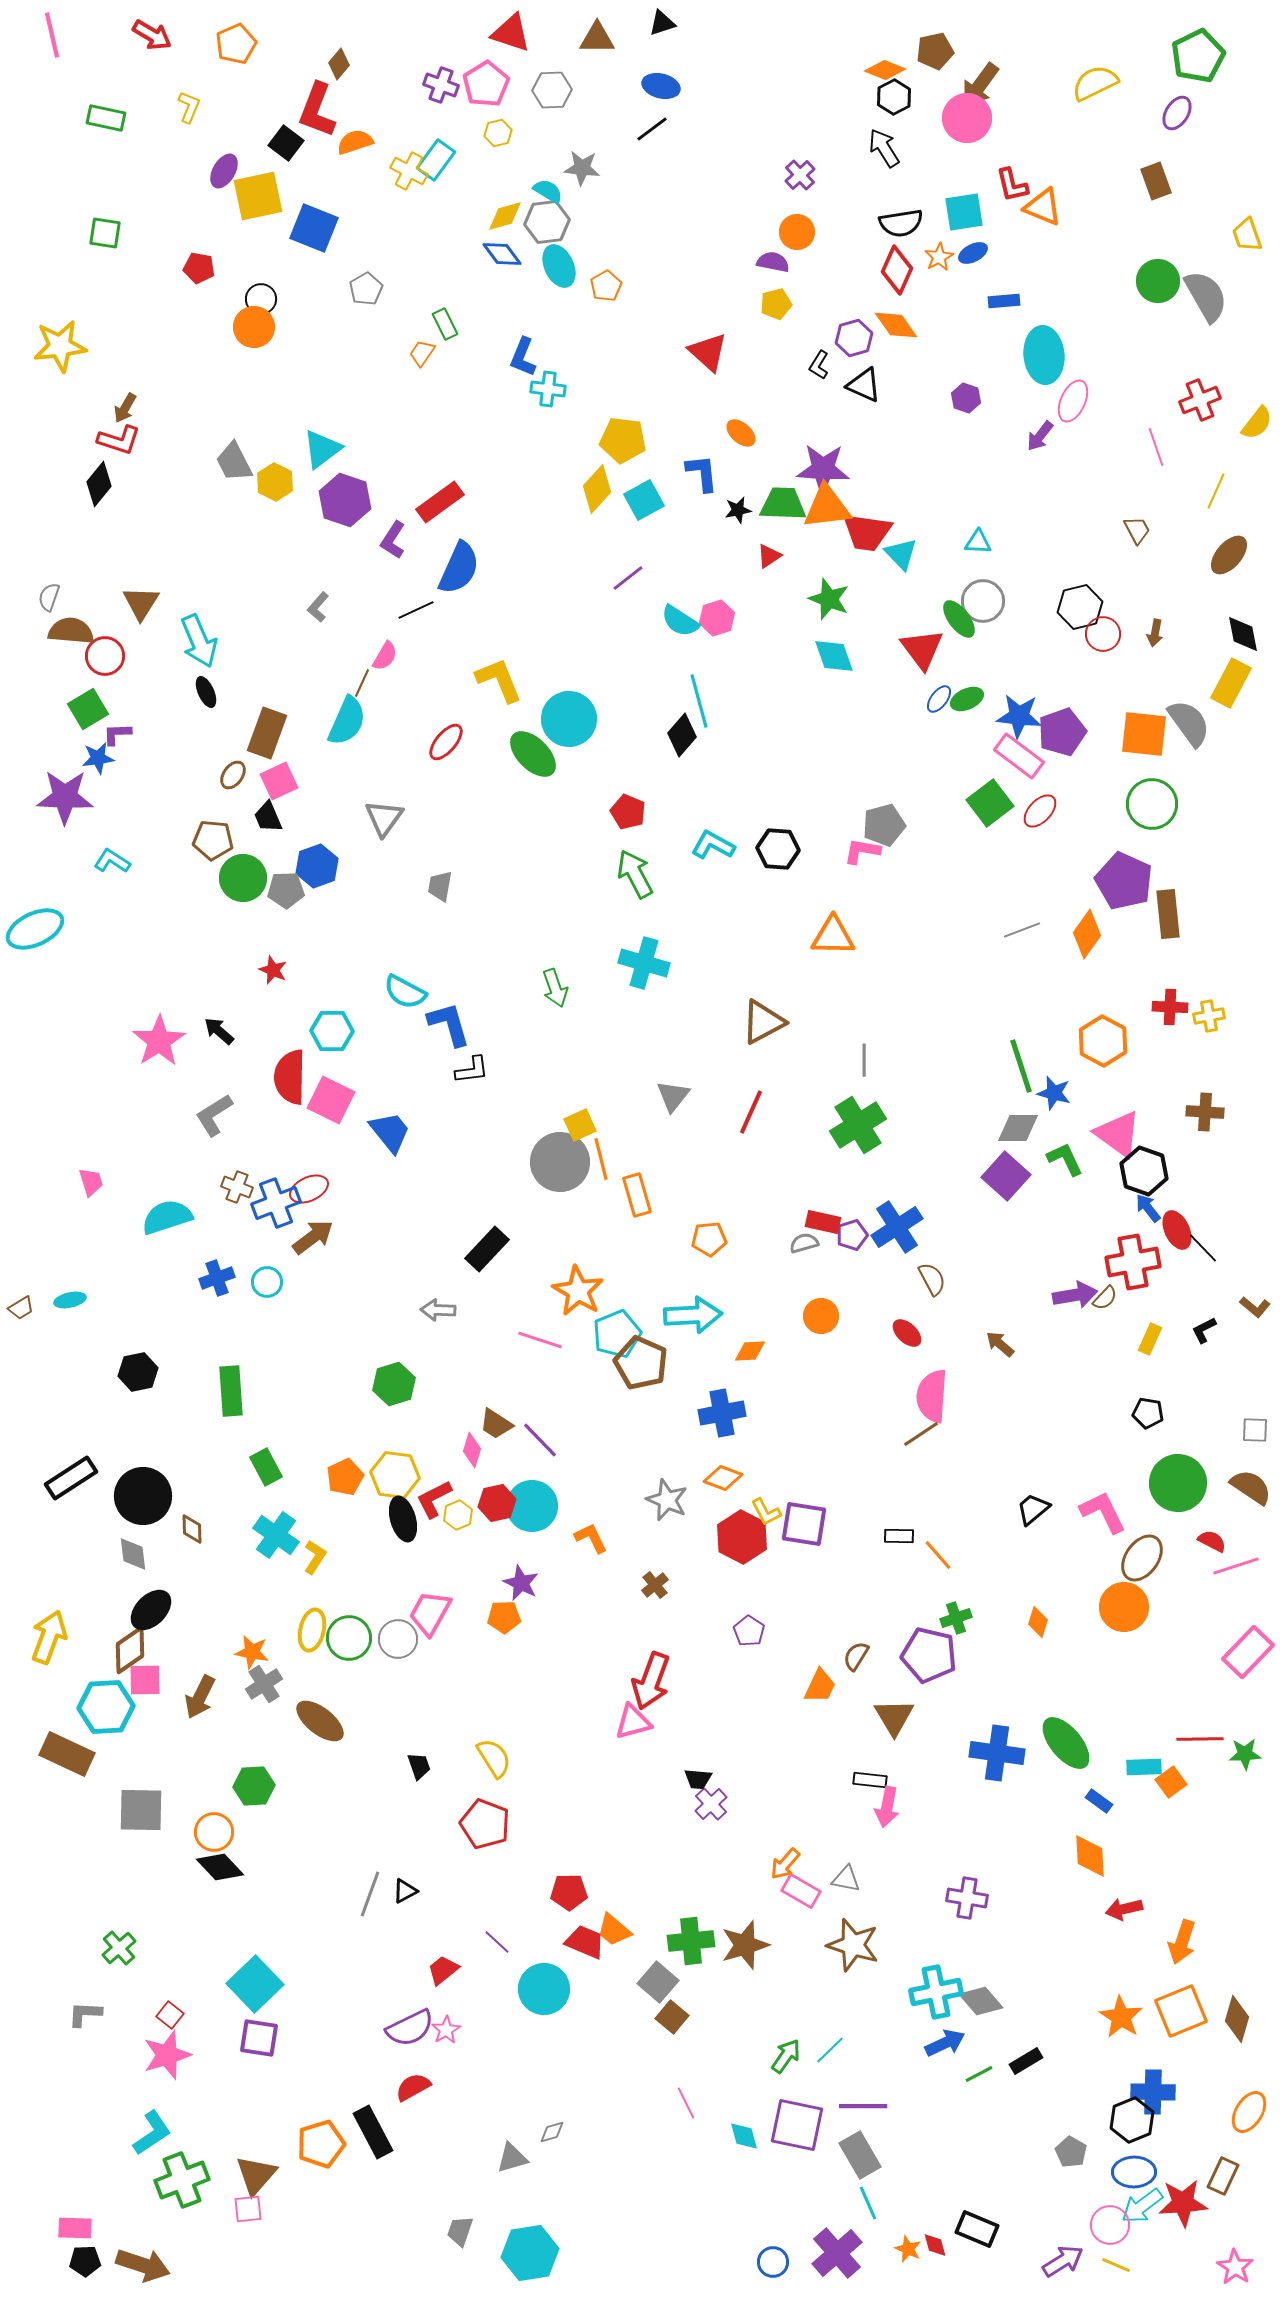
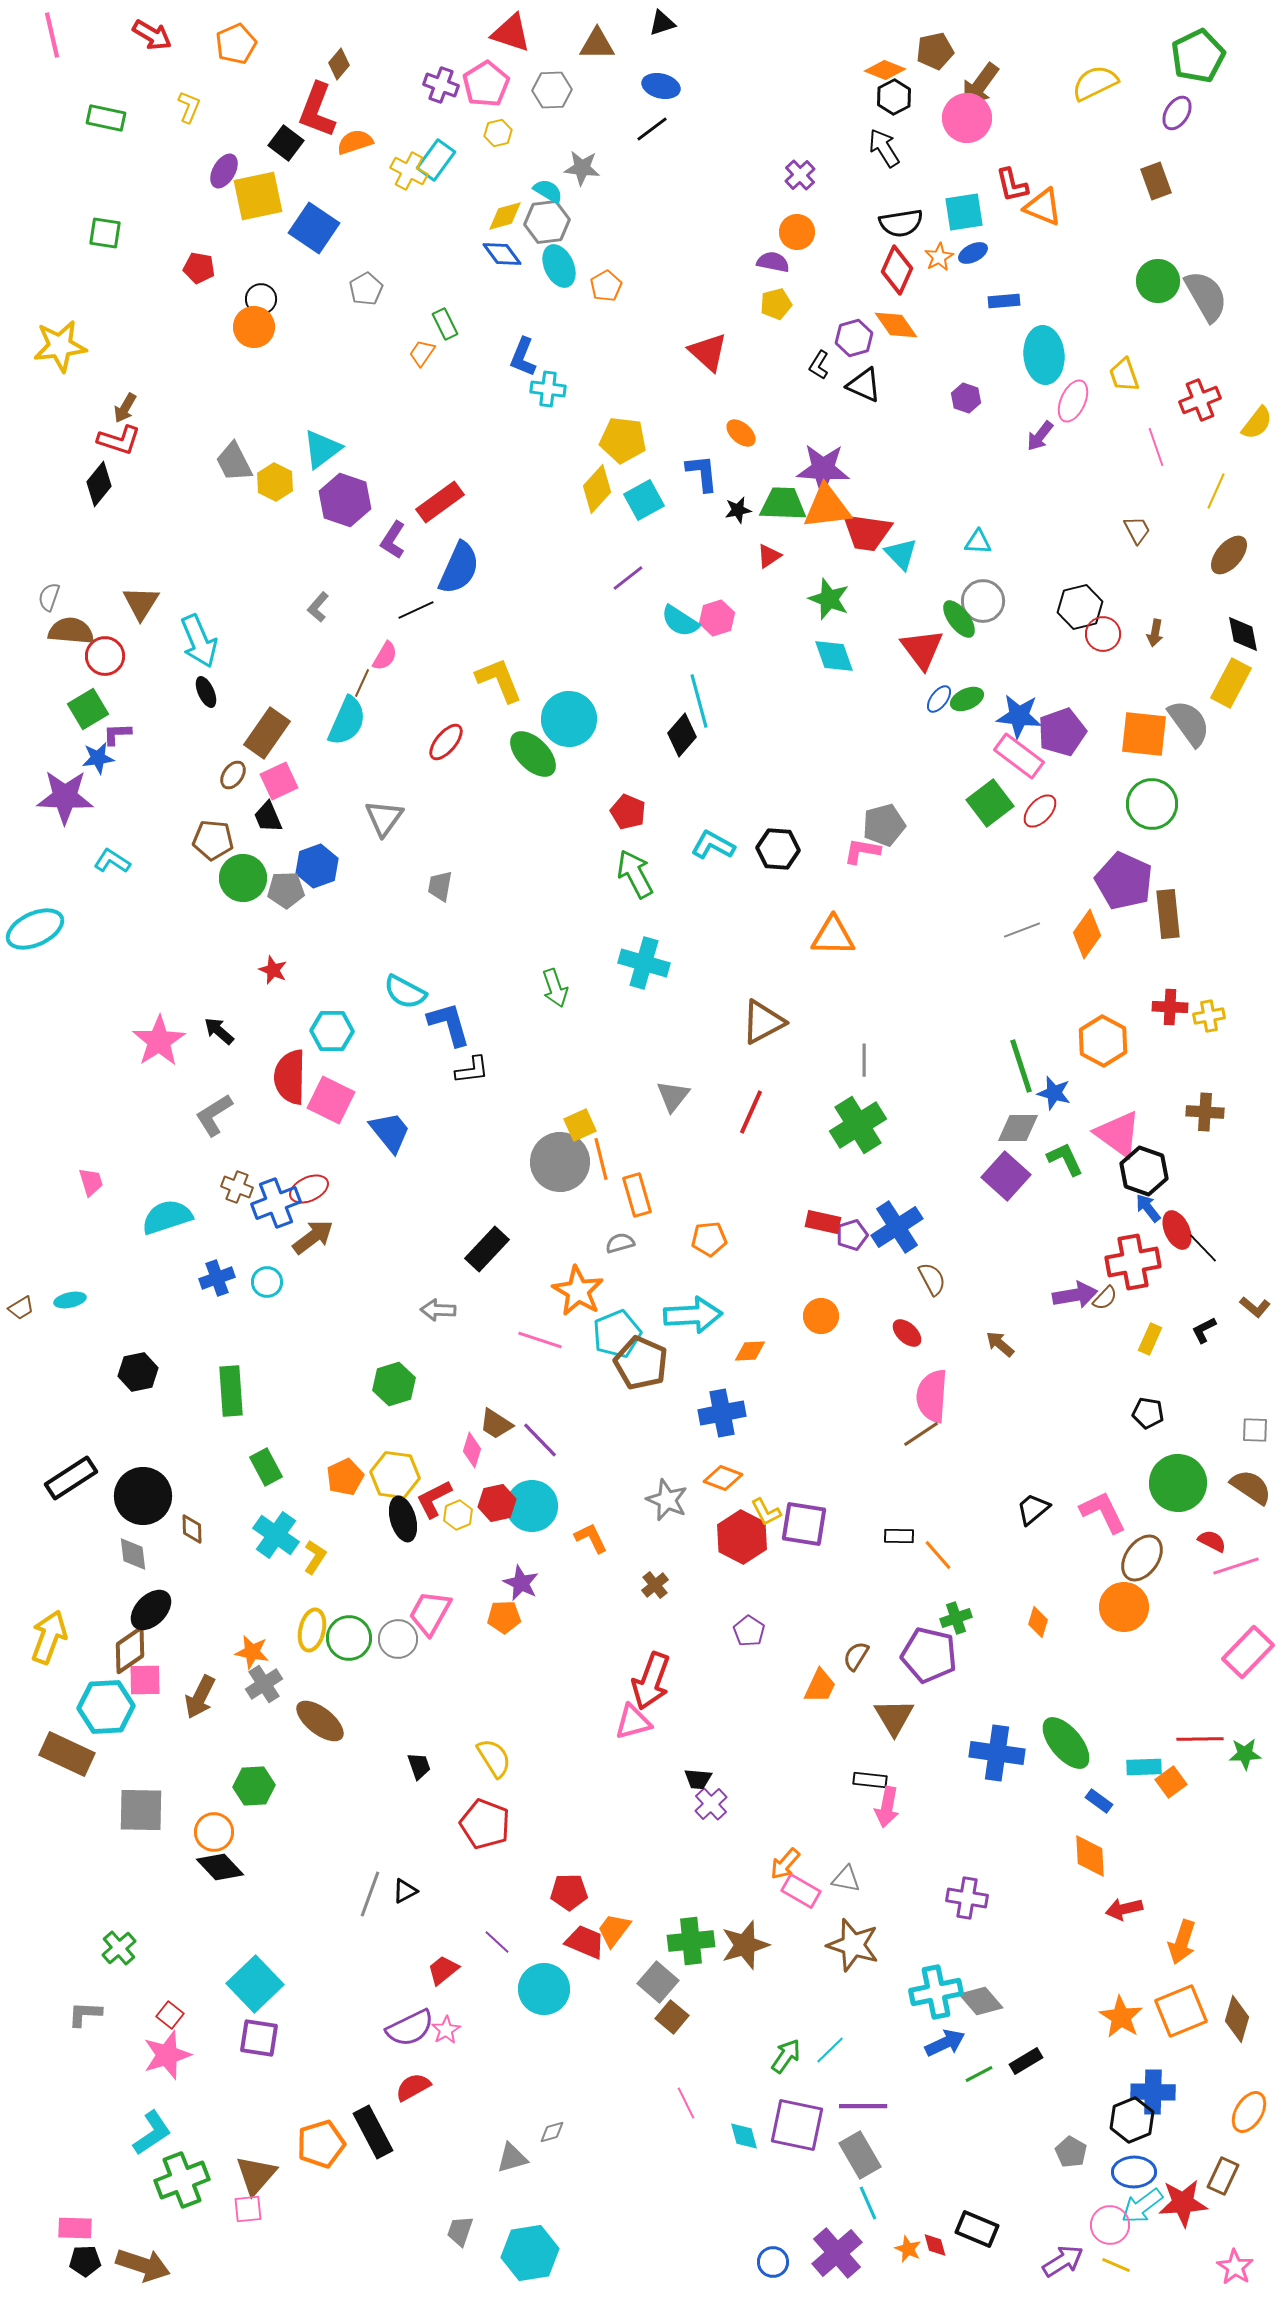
brown triangle at (597, 38): moved 6 px down
blue square at (314, 228): rotated 12 degrees clockwise
yellow trapezoid at (1247, 235): moved 123 px left, 140 px down
brown rectangle at (267, 733): rotated 15 degrees clockwise
gray semicircle at (804, 1243): moved 184 px left
orange trapezoid at (614, 1930): rotated 87 degrees clockwise
